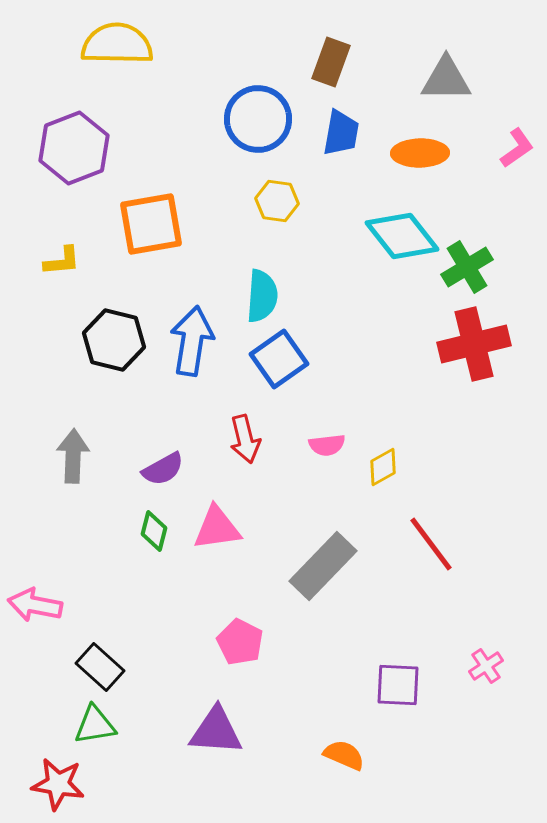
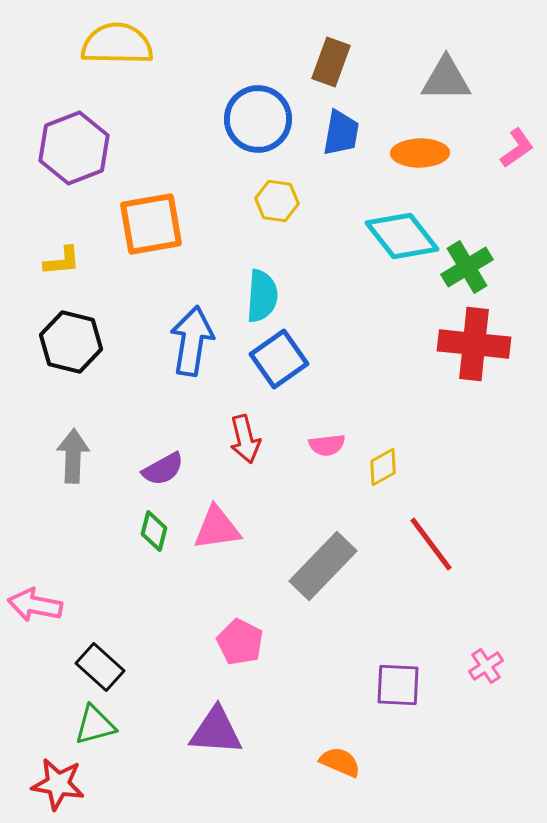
black hexagon: moved 43 px left, 2 px down
red cross: rotated 20 degrees clockwise
green triangle: rotated 6 degrees counterclockwise
orange semicircle: moved 4 px left, 7 px down
